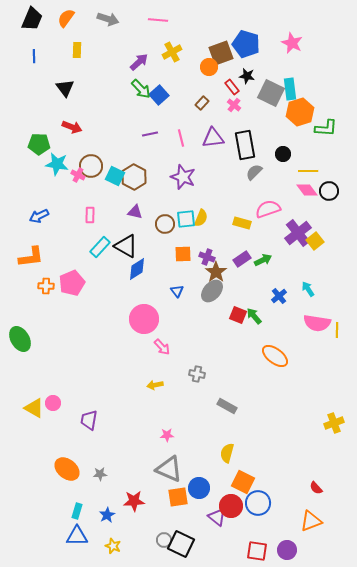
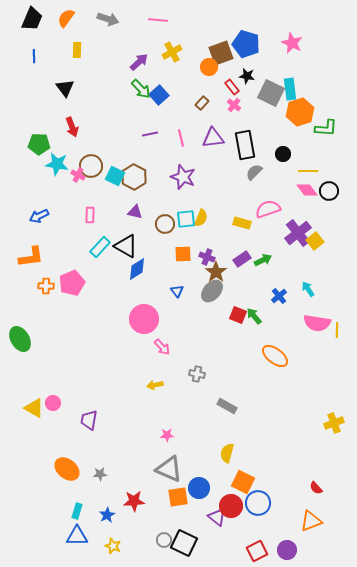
red arrow at (72, 127): rotated 48 degrees clockwise
black square at (181, 544): moved 3 px right, 1 px up
red square at (257, 551): rotated 35 degrees counterclockwise
